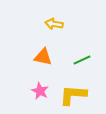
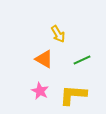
yellow arrow: moved 4 px right, 10 px down; rotated 132 degrees counterclockwise
orange triangle: moved 1 px right, 2 px down; rotated 18 degrees clockwise
